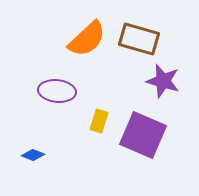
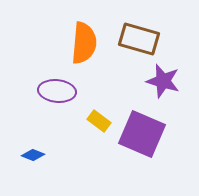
orange semicircle: moved 3 px left, 4 px down; rotated 42 degrees counterclockwise
yellow rectangle: rotated 70 degrees counterclockwise
purple square: moved 1 px left, 1 px up
